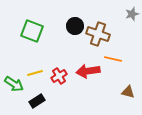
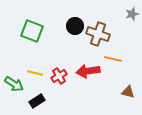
yellow line: rotated 28 degrees clockwise
